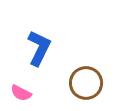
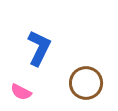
pink semicircle: moved 1 px up
